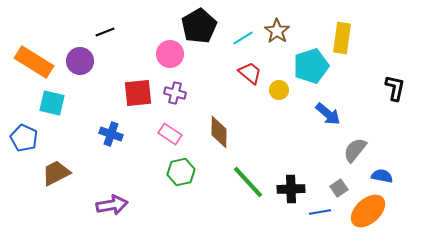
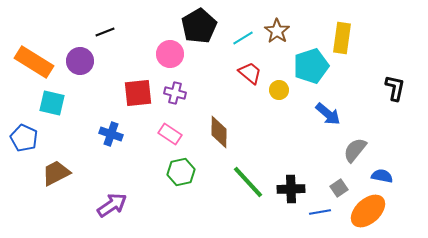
purple arrow: rotated 24 degrees counterclockwise
